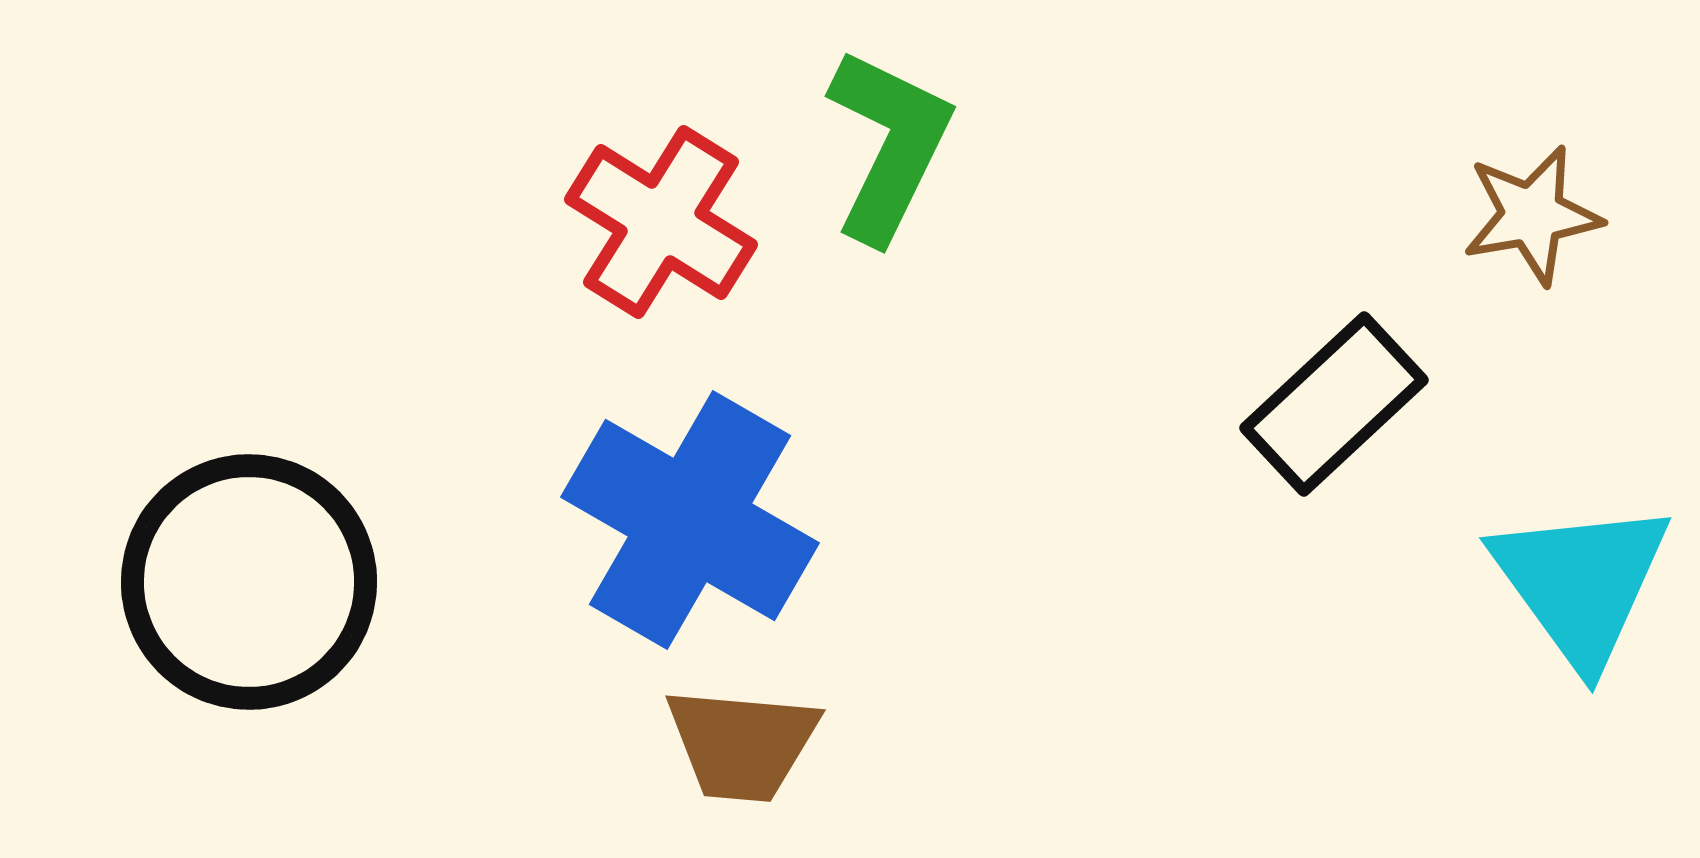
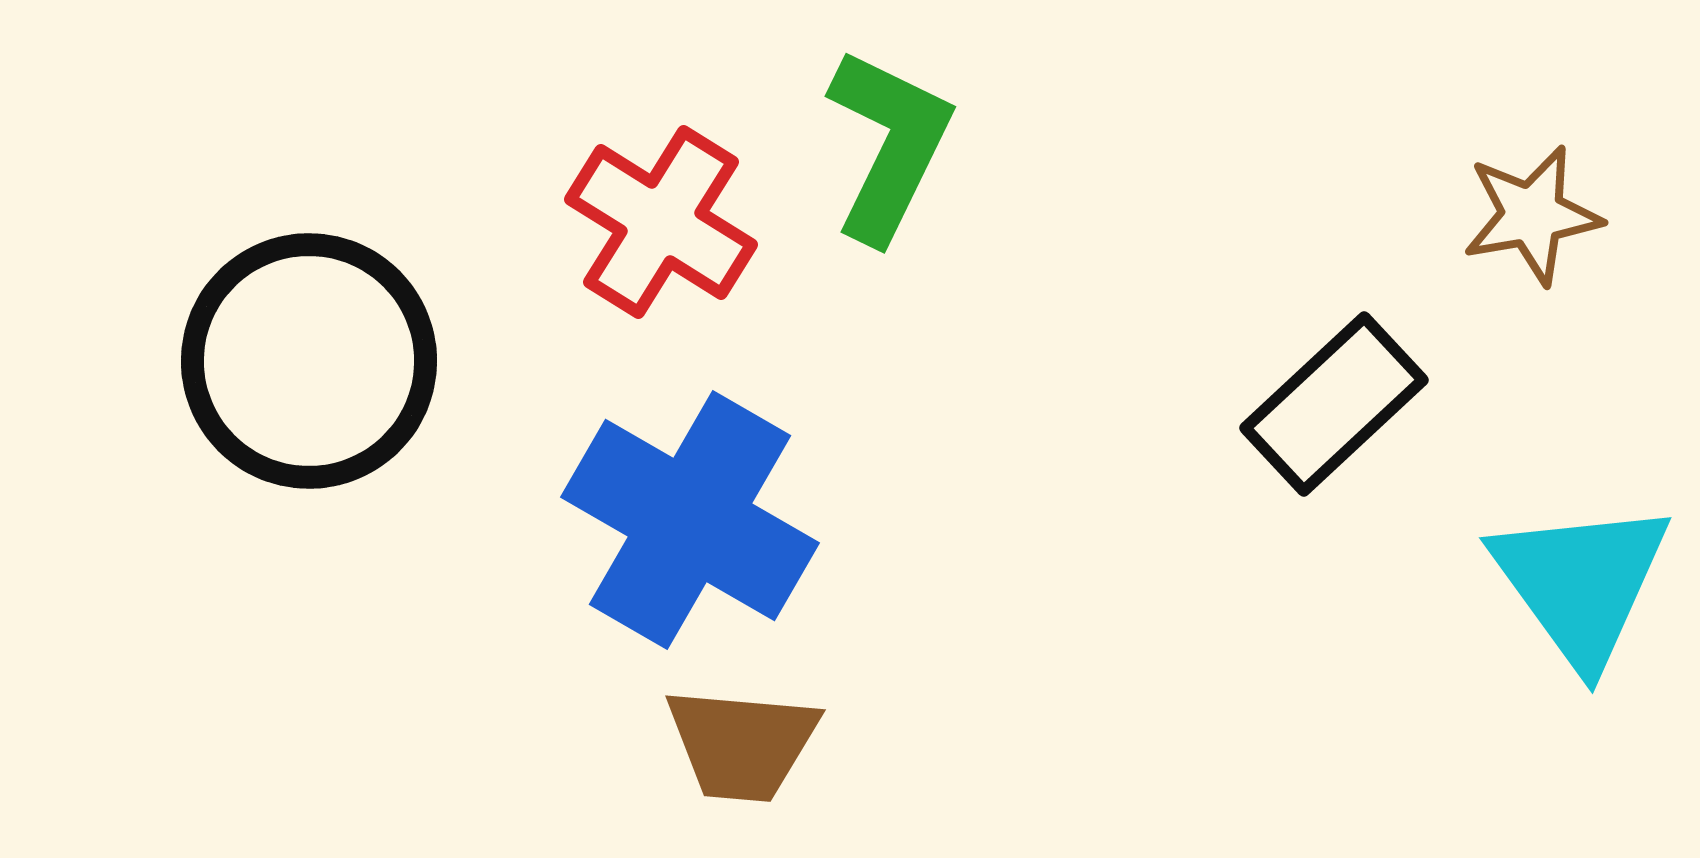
black circle: moved 60 px right, 221 px up
